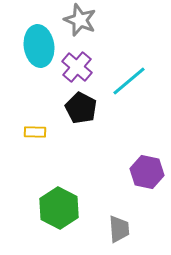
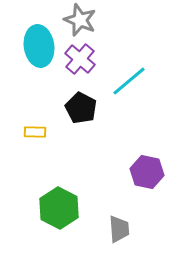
purple cross: moved 3 px right, 8 px up
